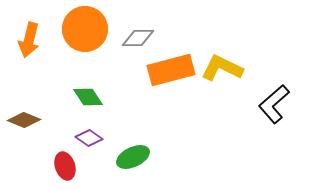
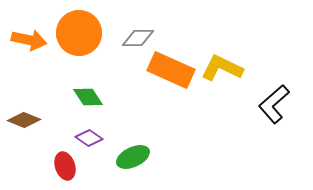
orange circle: moved 6 px left, 4 px down
orange arrow: rotated 92 degrees counterclockwise
orange rectangle: rotated 39 degrees clockwise
